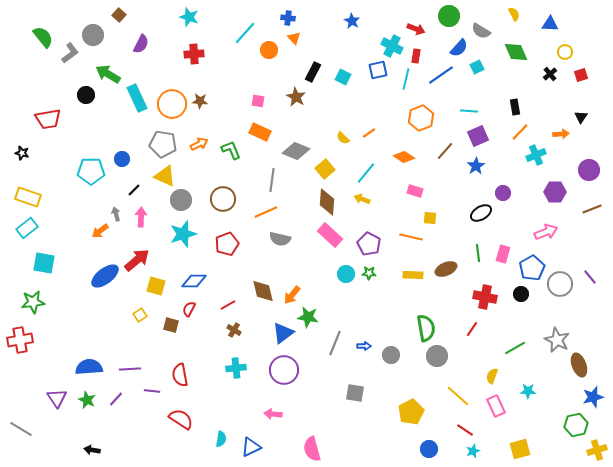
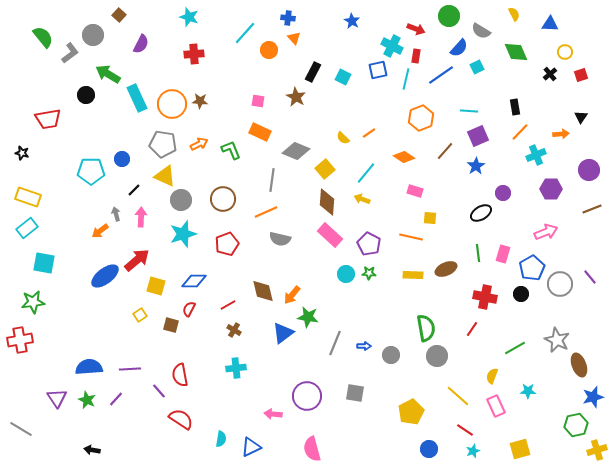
purple hexagon at (555, 192): moved 4 px left, 3 px up
purple circle at (284, 370): moved 23 px right, 26 px down
purple line at (152, 391): moved 7 px right; rotated 42 degrees clockwise
